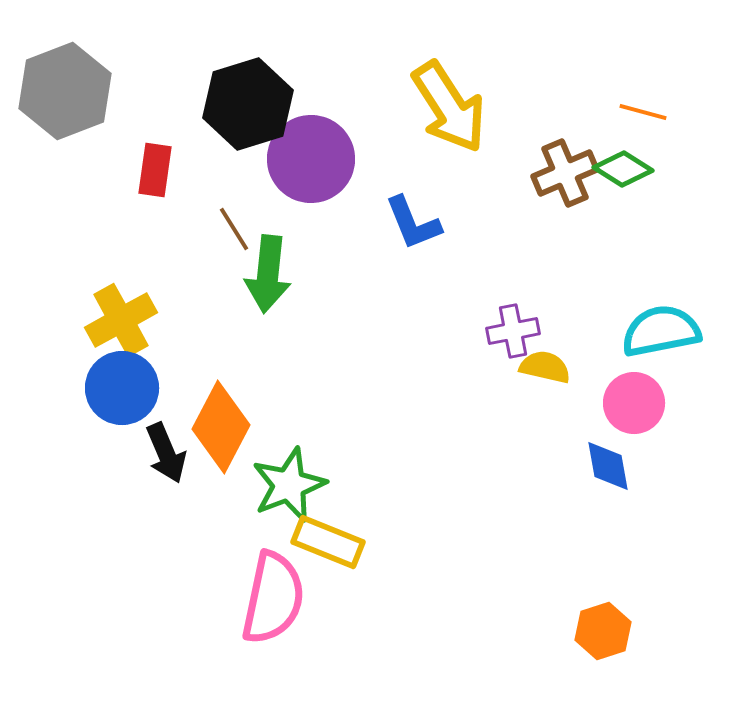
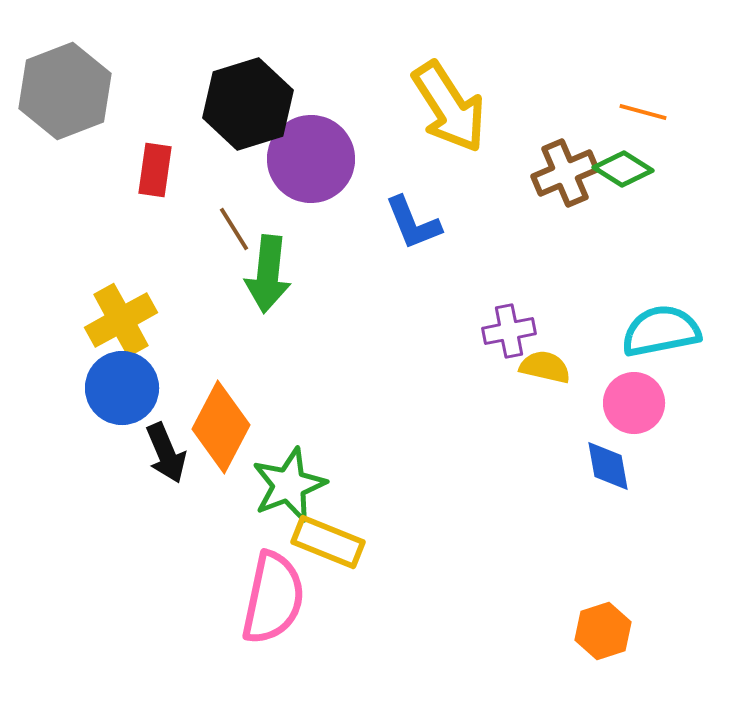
purple cross: moved 4 px left
